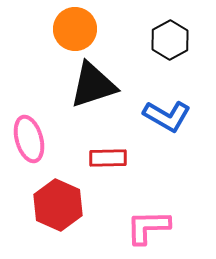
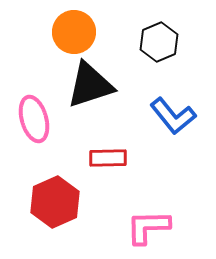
orange circle: moved 1 px left, 3 px down
black hexagon: moved 11 px left, 2 px down; rotated 6 degrees clockwise
black triangle: moved 3 px left
blue L-shape: moved 6 px right; rotated 21 degrees clockwise
pink ellipse: moved 5 px right, 20 px up
red hexagon: moved 3 px left, 3 px up; rotated 12 degrees clockwise
